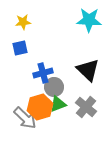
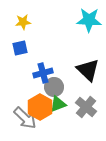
orange hexagon: rotated 15 degrees counterclockwise
